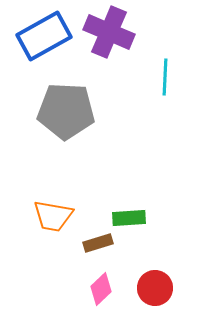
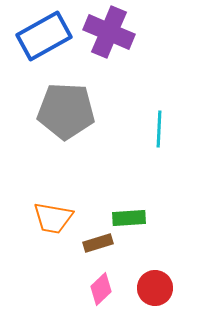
cyan line: moved 6 px left, 52 px down
orange trapezoid: moved 2 px down
